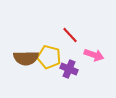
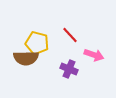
yellow pentagon: moved 12 px left, 14 px up
